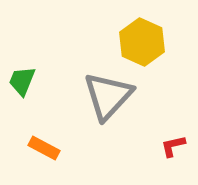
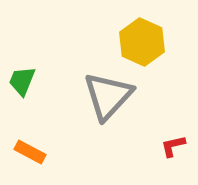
orange rectangle: moved 14 px left, 4 px down
